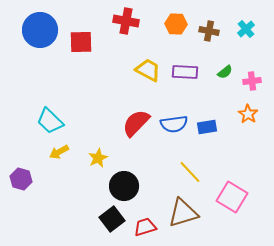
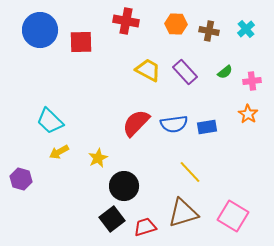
purple rectangle: rotated 45 degrees clockwise
pink square: moved 1 px right, 19 px down
